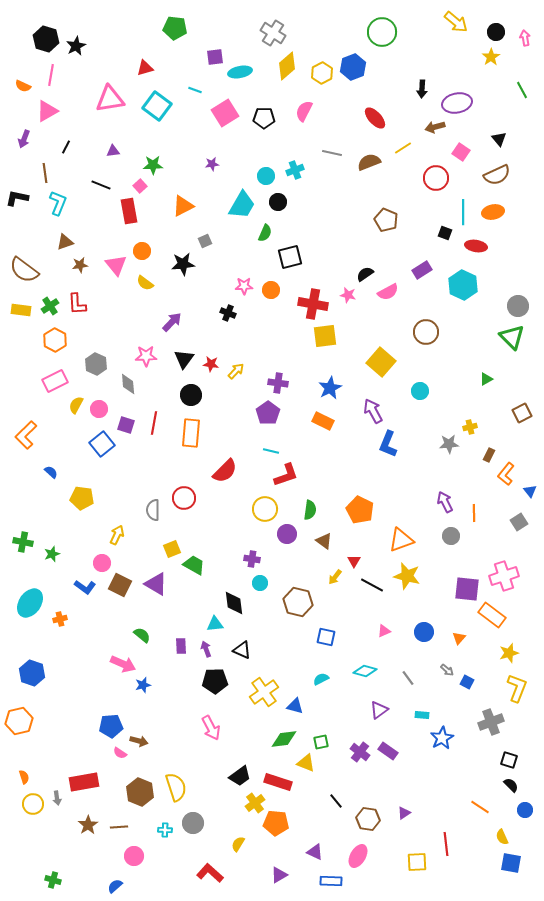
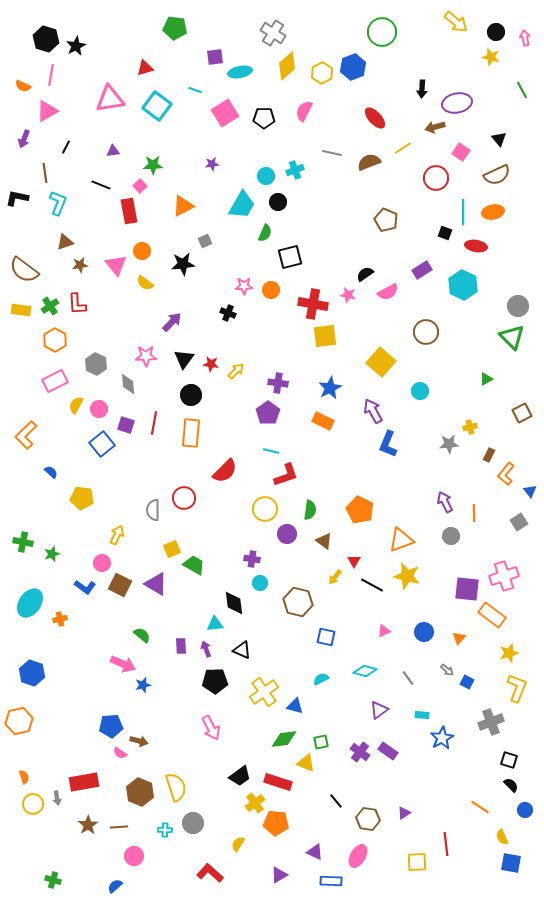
yellow star at (491, 57): rotated 24 degrees counterclockwise
